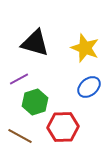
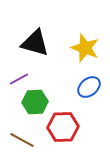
green hexagon: rotated 15 degrees clockwise
brown line: moved 2 px right, 4 px down
